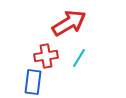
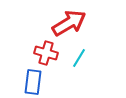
red cross: moved 3 px up; rotated 25 degrees clockwise
